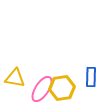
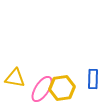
blue rectangle: moved 2 px right, 2 px down
